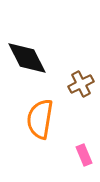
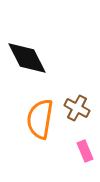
brown cross: moved 4 px left, 24 px down; rotated 35 degrees counterclockwise
pink rectangle: moved 1 px right, 4 px up
